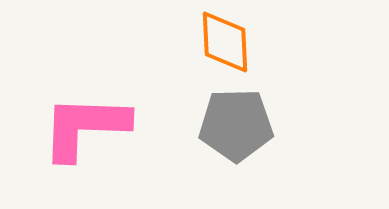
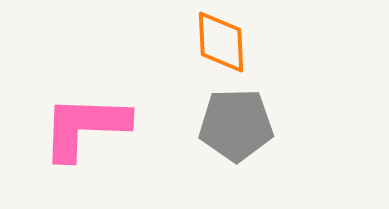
orange diamond: moved 4 px left
